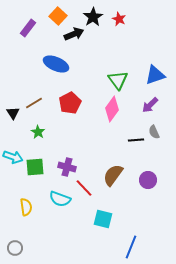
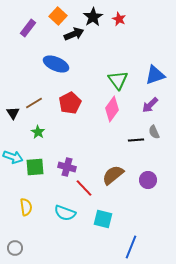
brown semicircle: rotated 15 degrees clockwise
cyan semicircle: moved 5 px right, 14 px down
